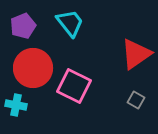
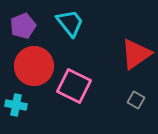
red circle: moved 1 px right, 2 px up
